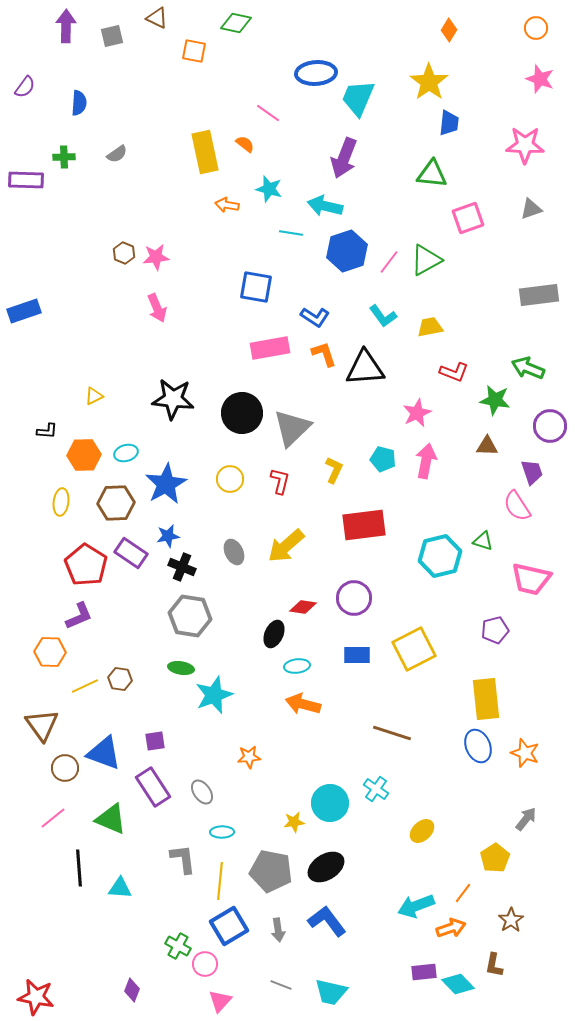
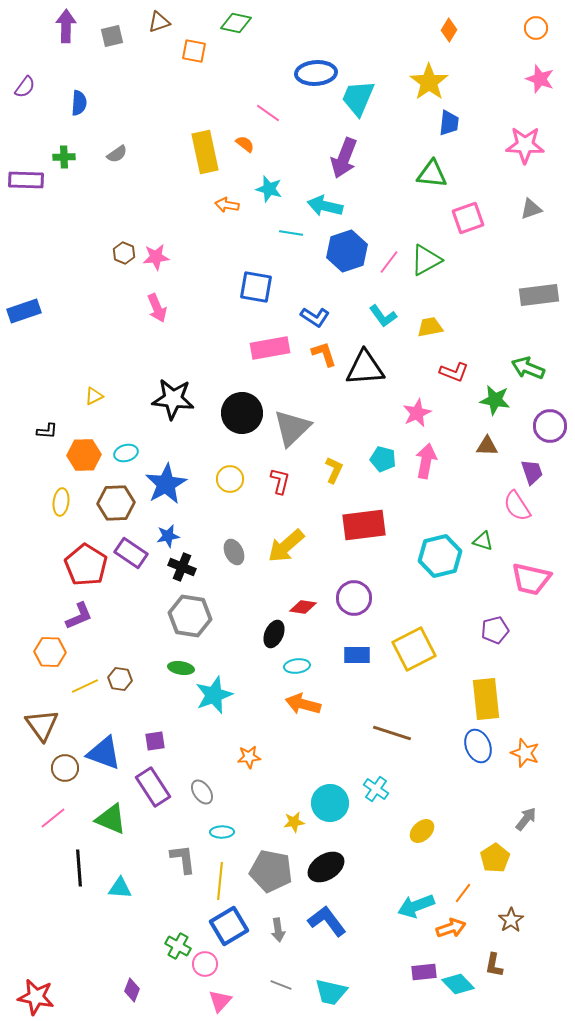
brown triangle at (157, 18): moved 2 px right, 4 px down; rotated 45 degrees counterclockwise
